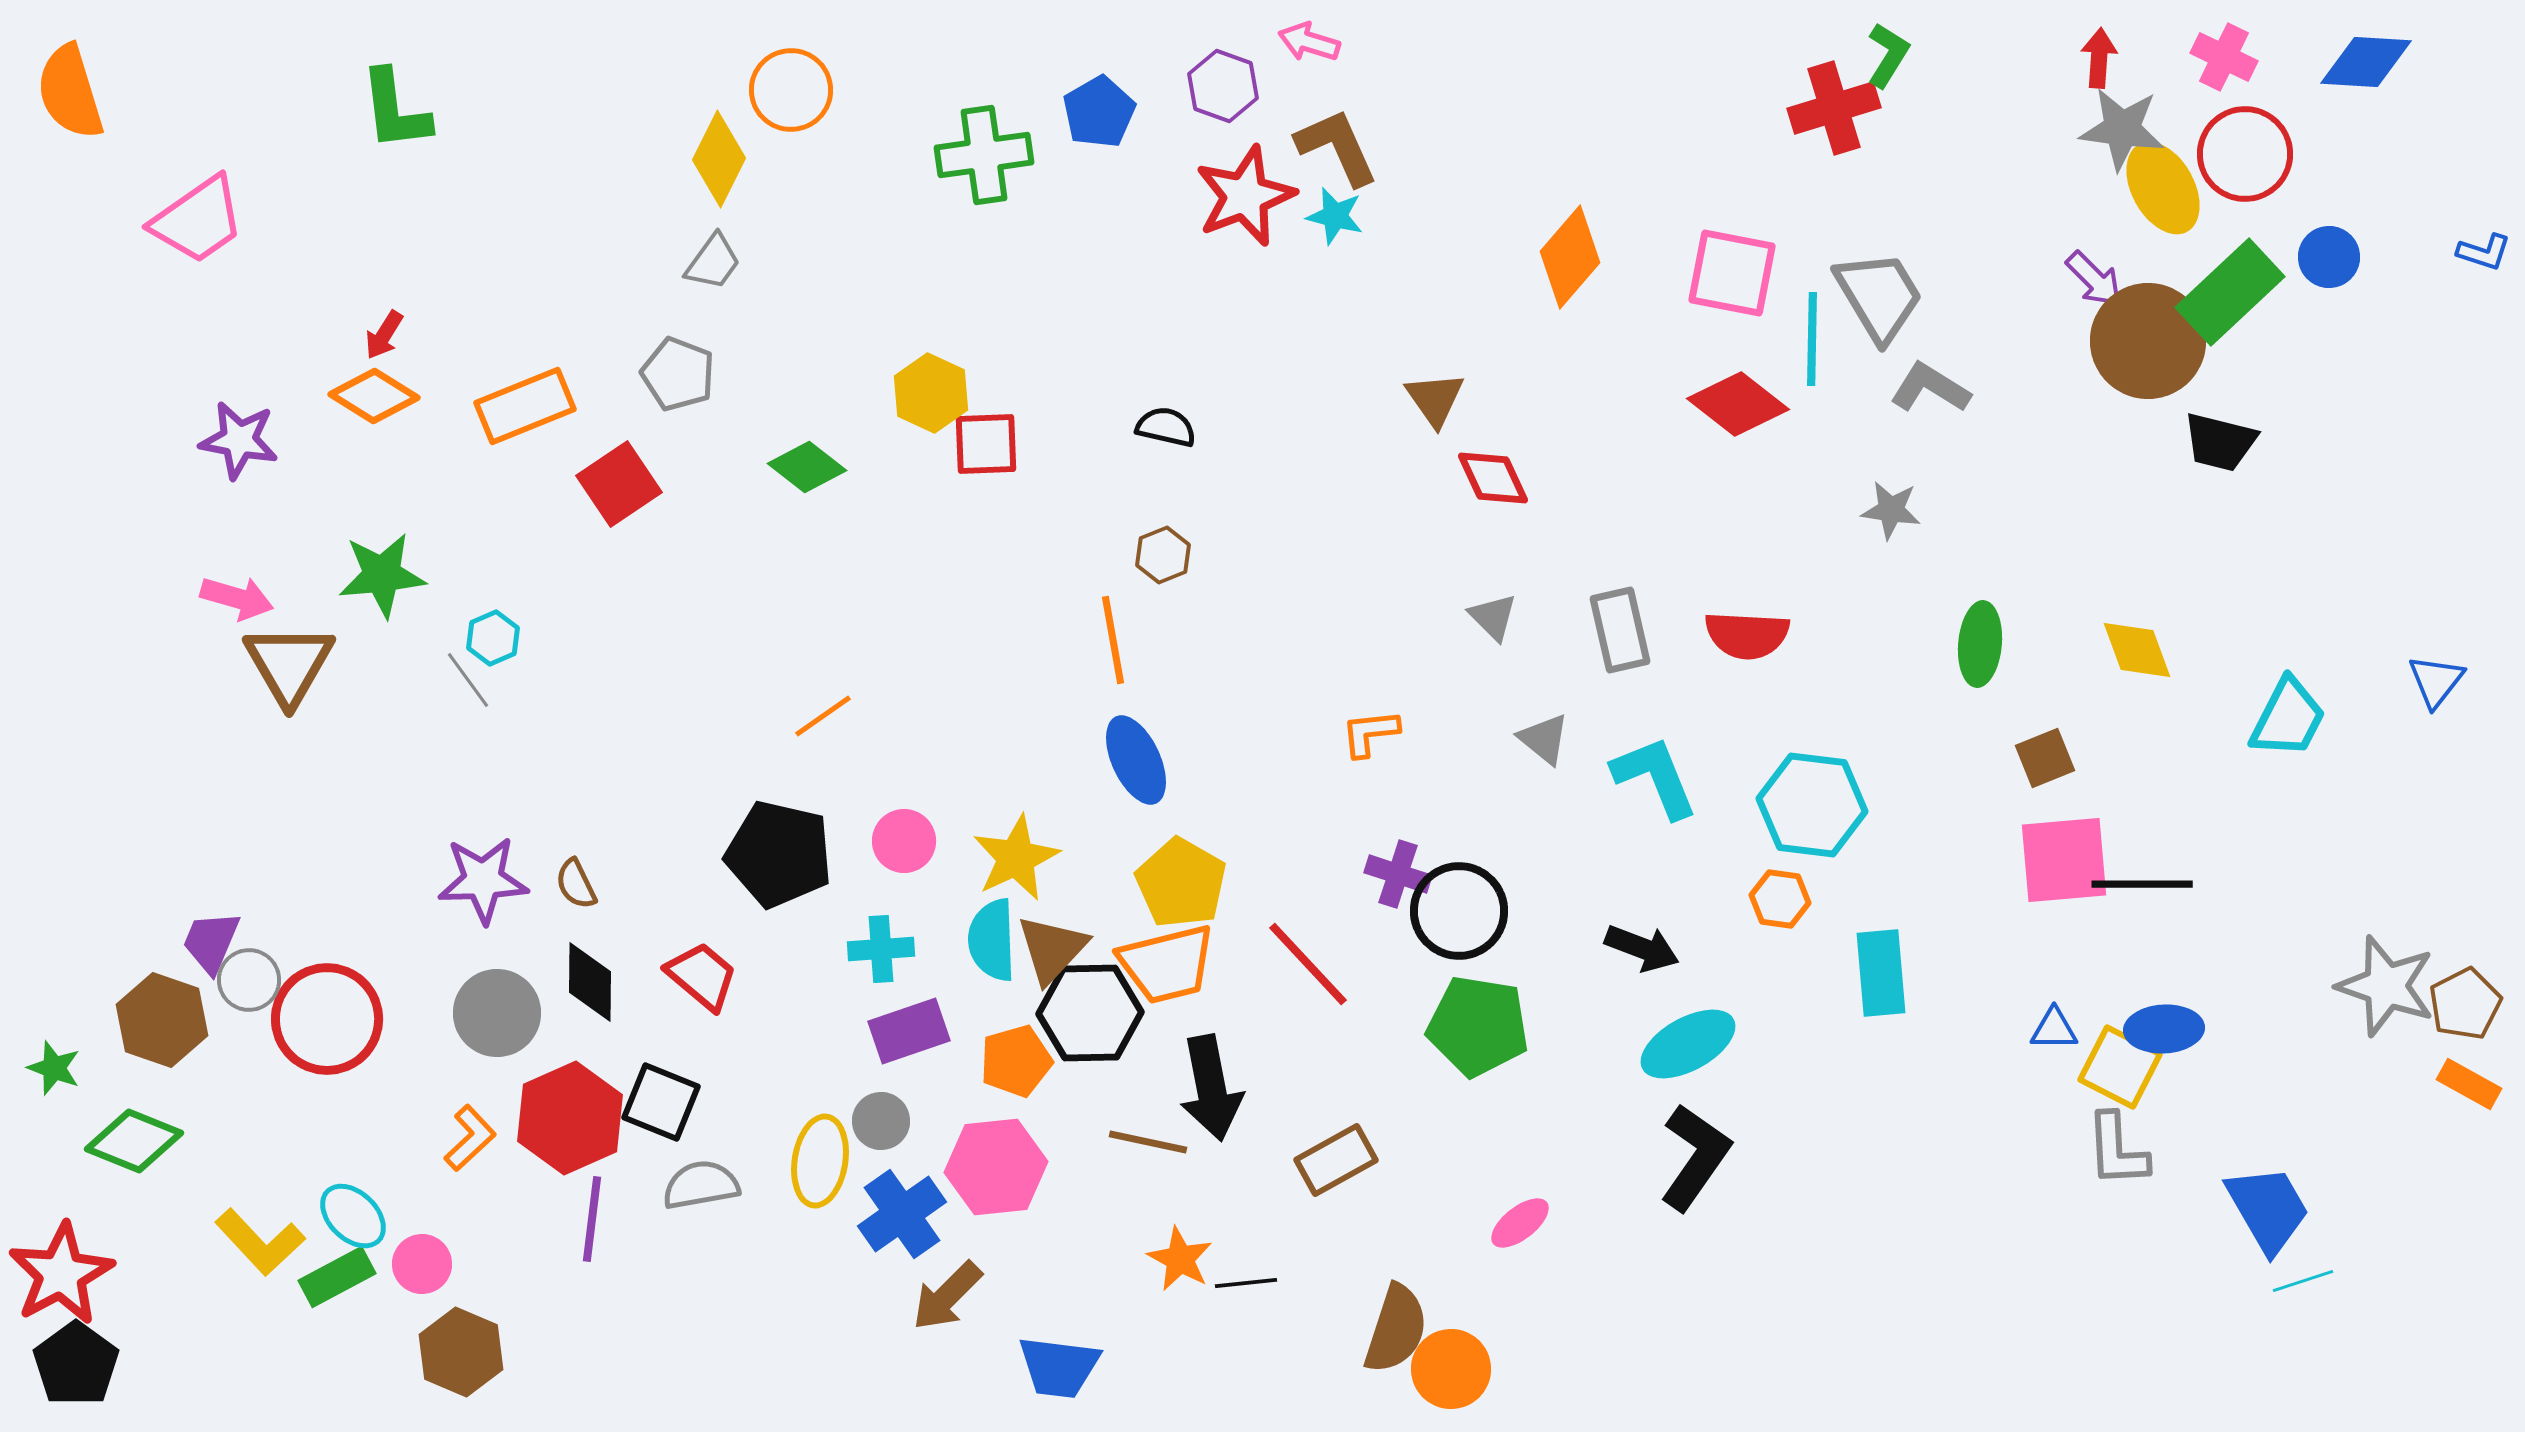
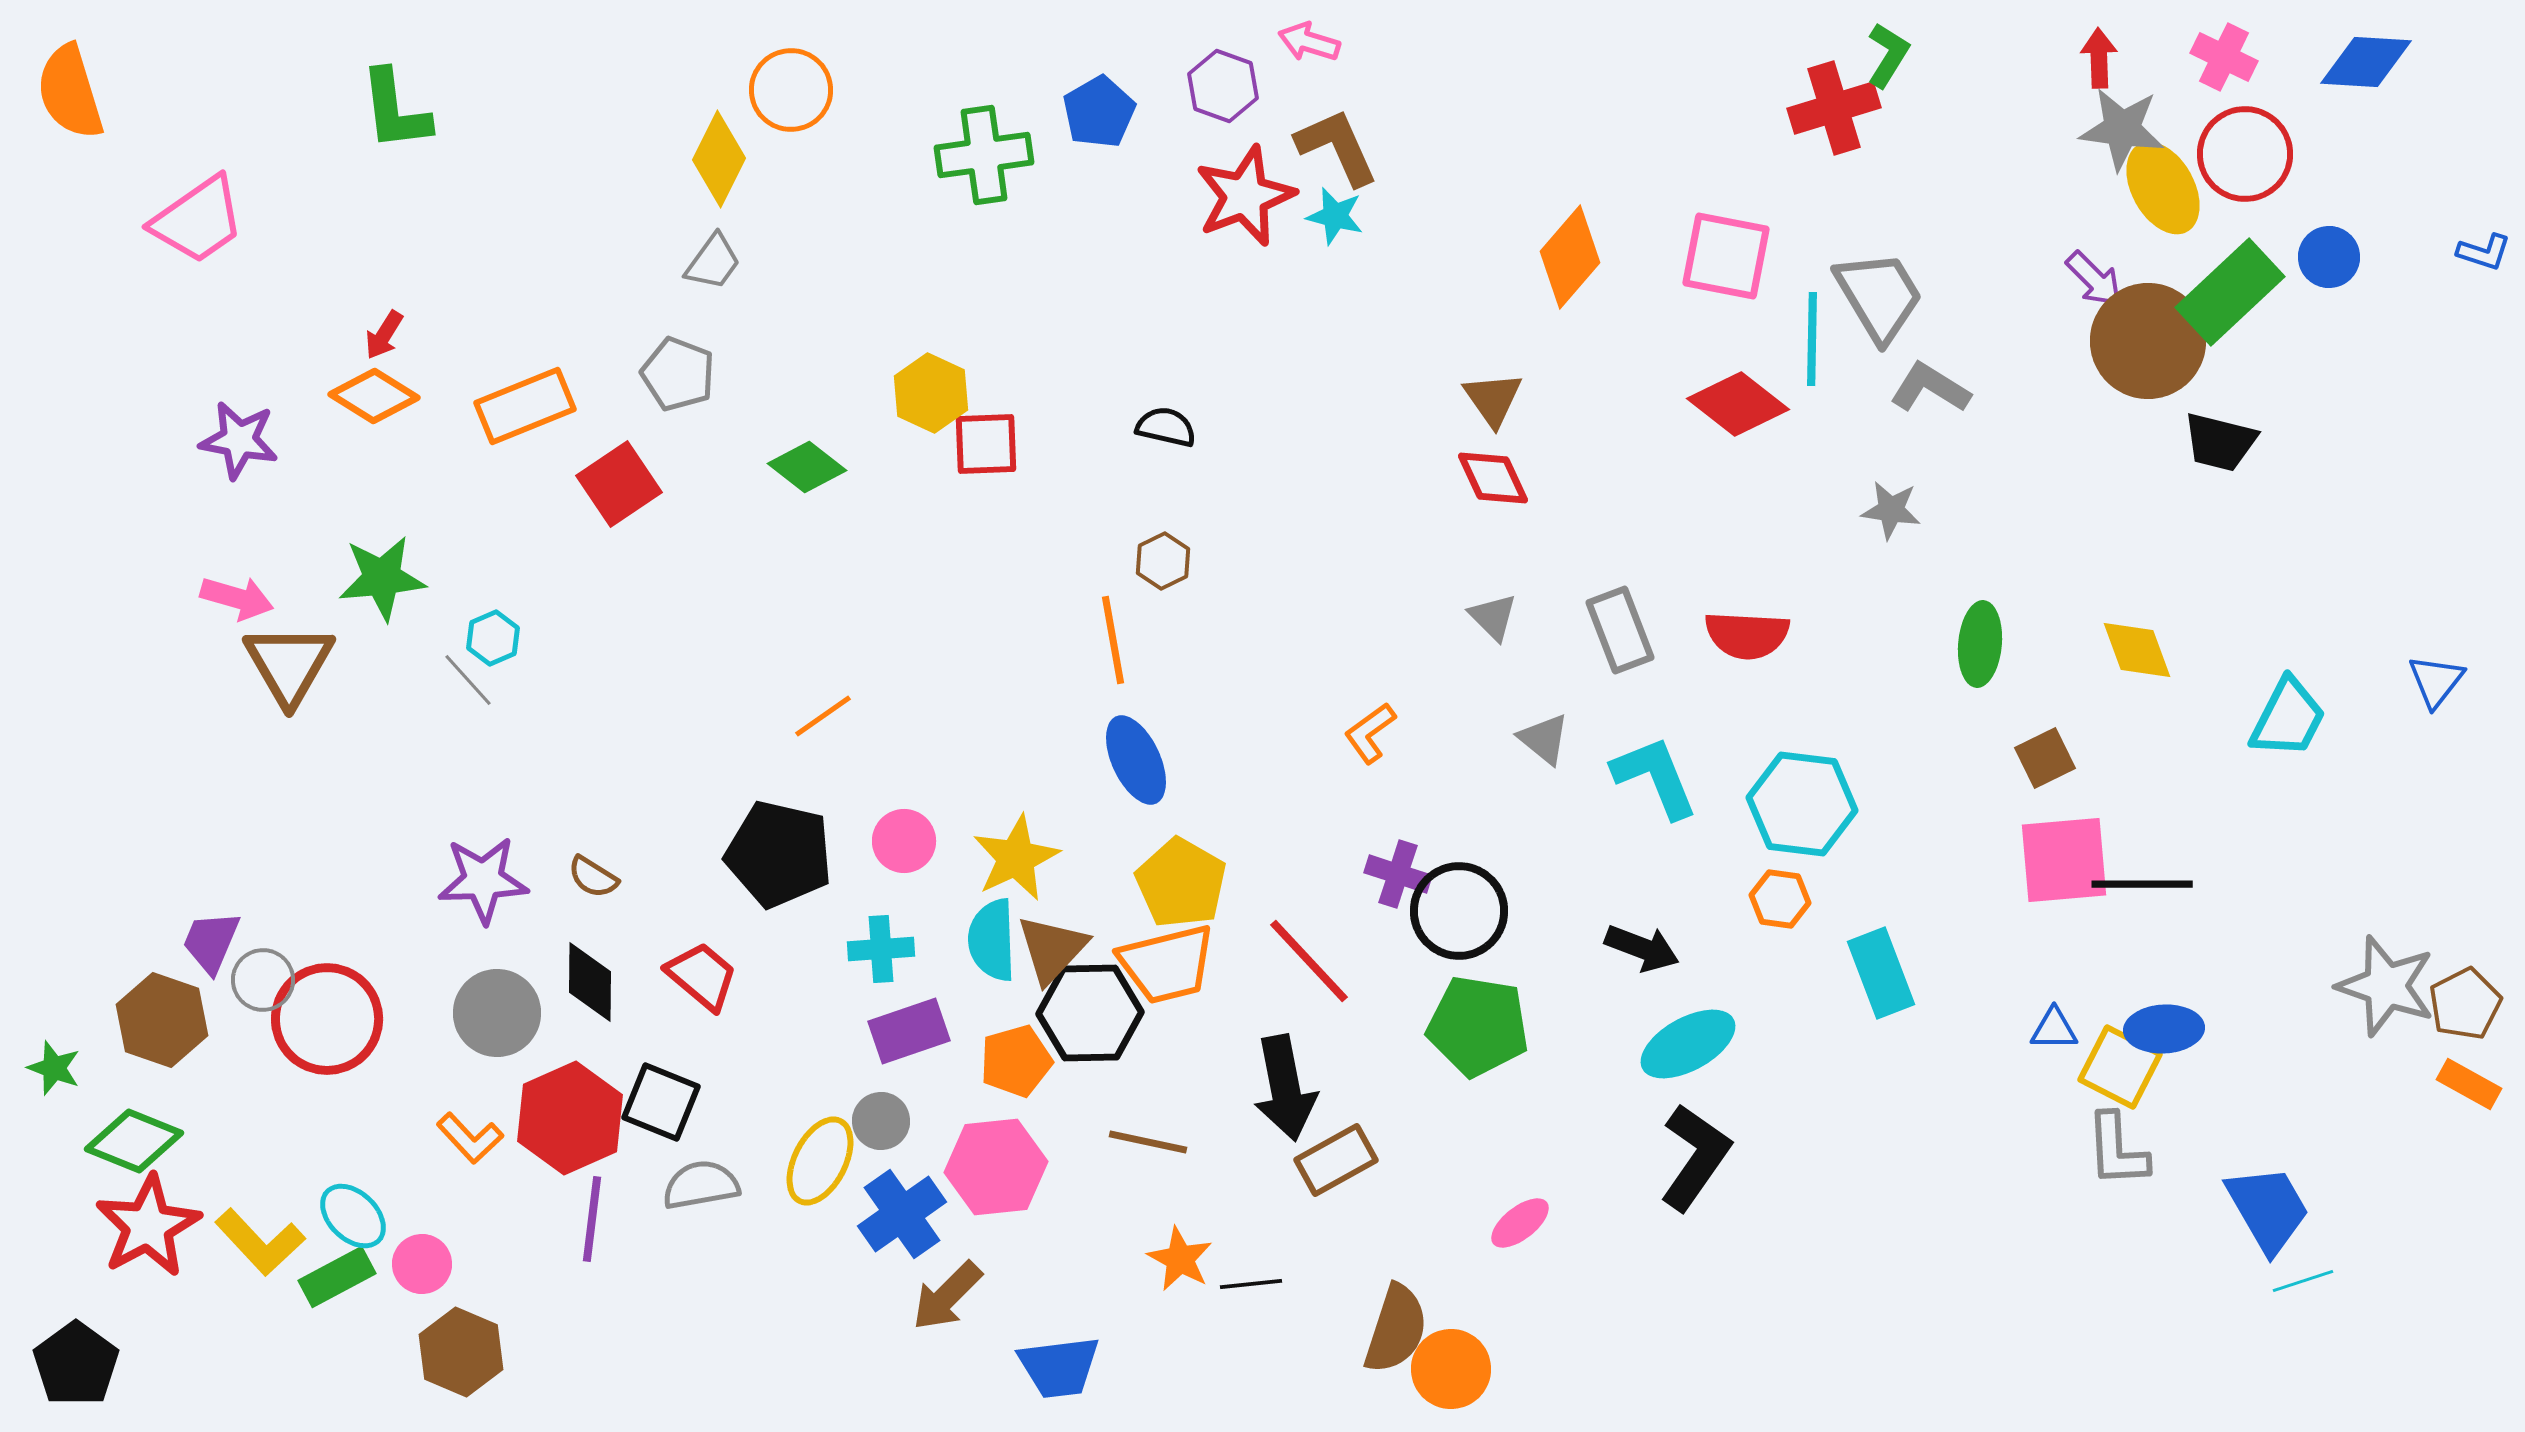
red arrow at (2099, 58): rotated 6 degrees counterclockwise
pink square at (1732, 273): moved 6 px left, 17 px up
brown triangle at (1435, 399): moved 58 px right
brown hexagon at (1163, 555): moved 6 px down; rotated 4 degrees counterclockwise
green star at (382, 575): moved 3 px down
gray rectangle at (1620, 630): rotated 8 degrees counterclockwise
gray line at (468, 680): rotated 6 degrees counterclockwise
orange L-shape at (1370, 733): rotated 30 degrees counterclockwise
brown square at (2045, 758): rotated 4 degrees counterclockwise
cyan hexagon at (1812, 805): moved 10 px left, 1 px up
brown semicircle at (576, 884): moved 17 px right, 7 px up; rotated 32 degrees counterclockwise
red line at (1308, 964): moved 1 px right, 3 px up
cyan rectangle at (1881, 973): rotated 16 degrees counterclockwise
gray circle at (249, 980): moved 14 px right
black arrow at (1211, 1088): moved 74 px right
orange L-shape at (470, 1138): rotated 90 degrees clockwise
yellow ellipse at (820, 1161): rotated 18 degrees clockwise
red star at (61, 1274): moved 87 px right, 48 px up
black line at (1246, 1283): moved 5 px right, 1 px down
blue trapezoid at (1059, 1367): rotated 14 degrees counterclockwise
